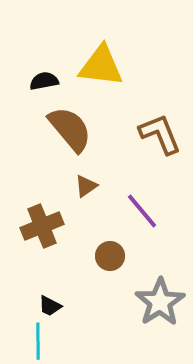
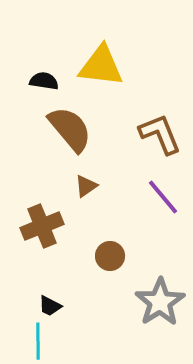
black semicircle: rotated 20 degrees clockwise
purple line: moved 21 px right, 14 px up
